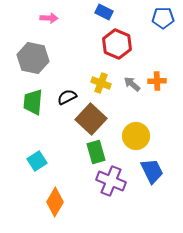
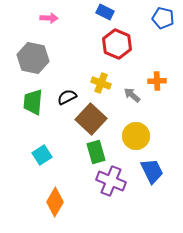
blue rectangle: moved 1 px right
blue pentagon: rotated 15 degrees clockwise
gray arrow: moved 11 px down
cyan square: moved 5 px right, 6 px up
